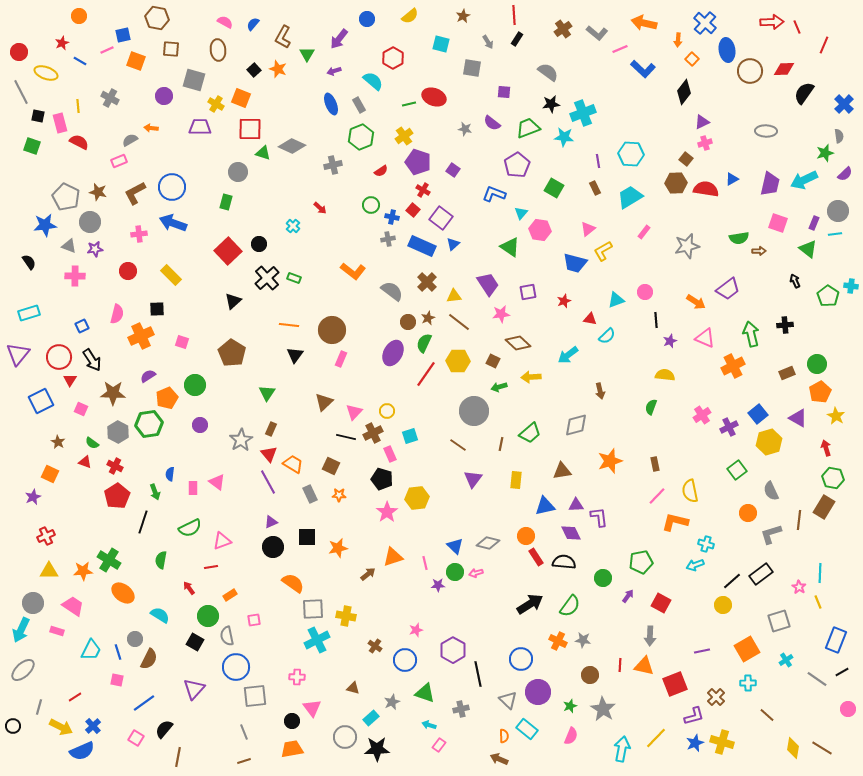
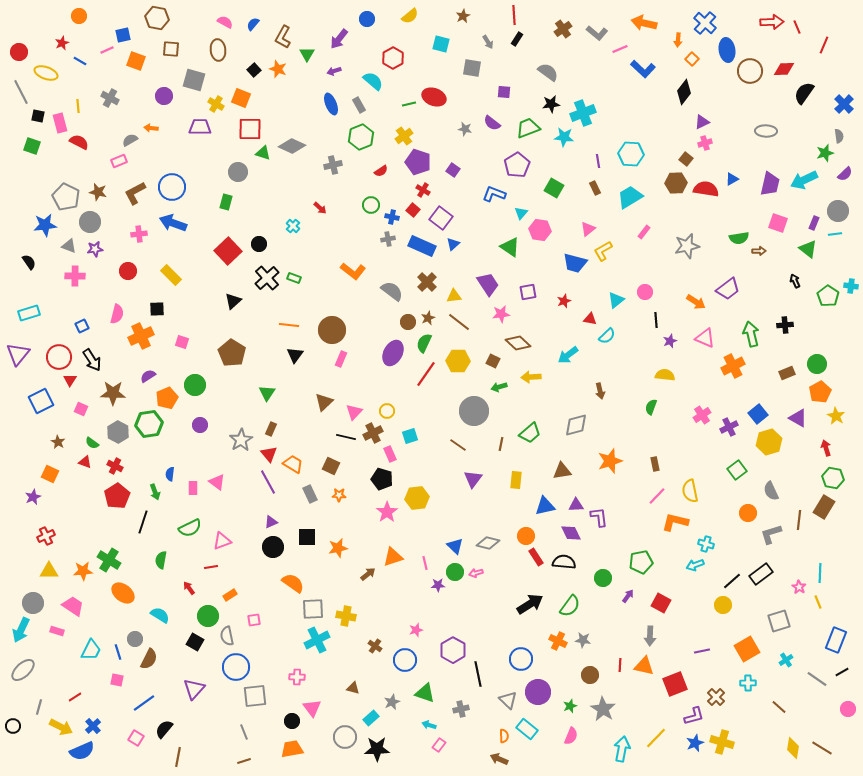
cyan triangle at (616, 300): rotated 18 degrees counterclockwise
brown line at (767, 715): moved 12 px right, 8 px up
